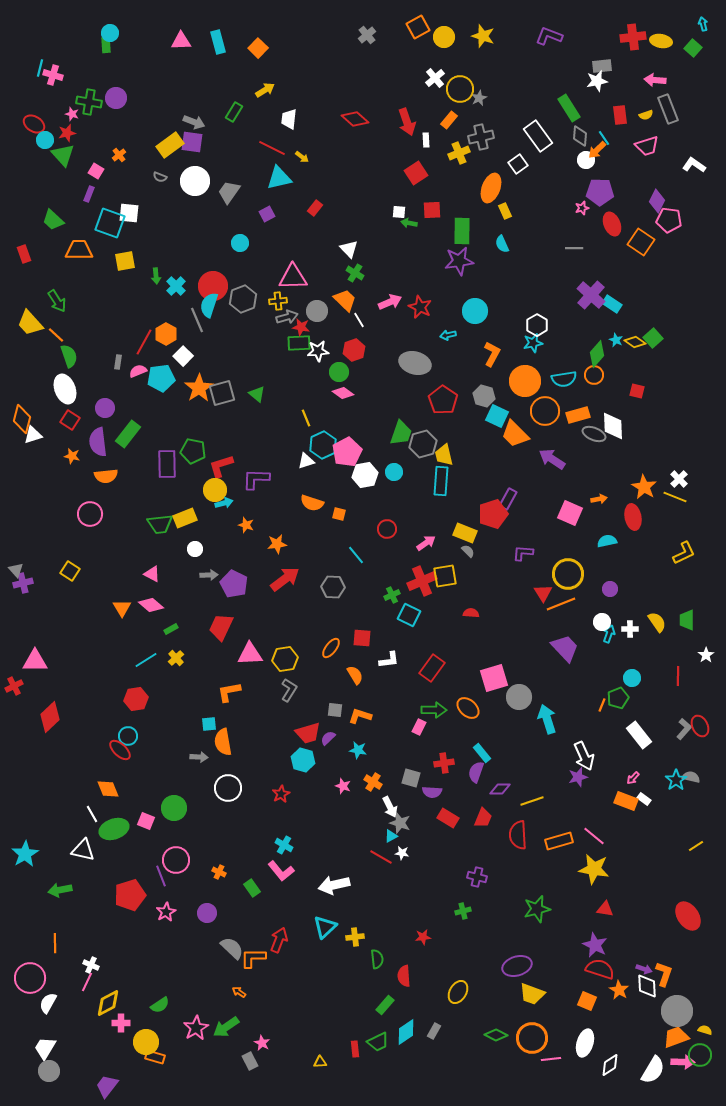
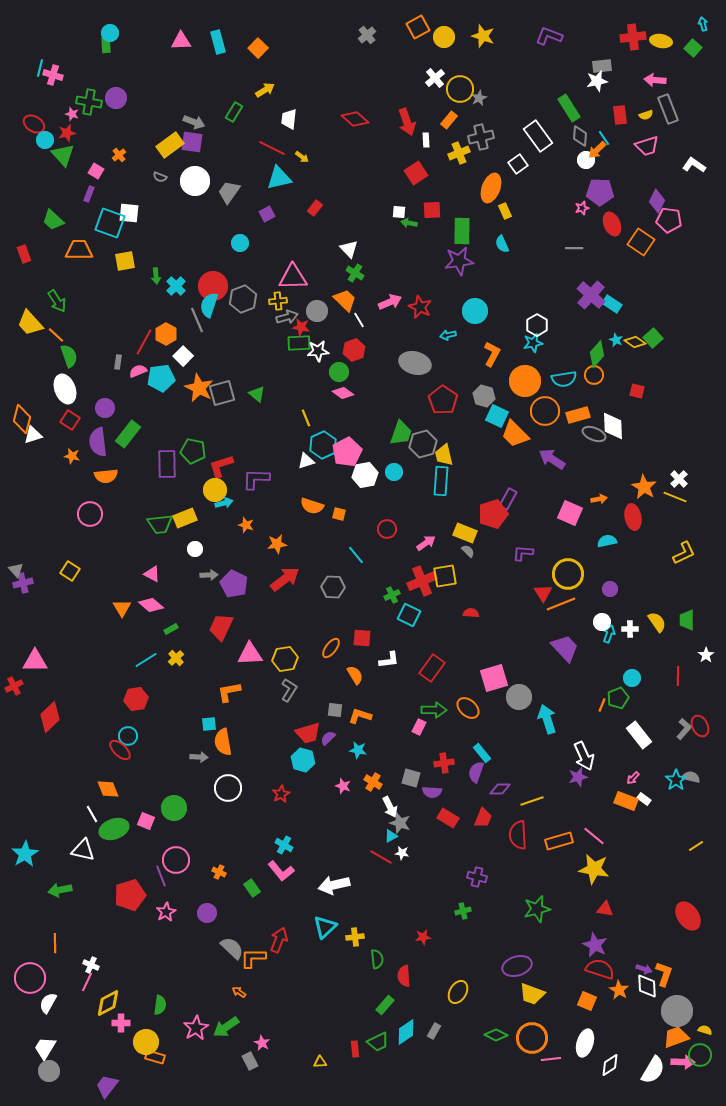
orange star at (199, 388): rotated 12 degrees counterclockwise
orange semicircle at (312, 503): moved 3 px down
green semicircle at (160, 1005): rotated 48 degrees counterclockwise
